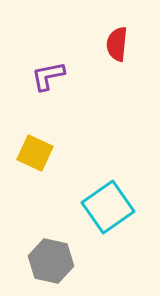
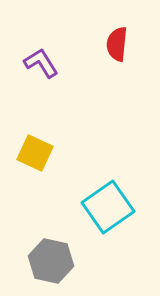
purple L-shape: moved 7 px left, 13 px up; rotated 69 degrees clockwise
